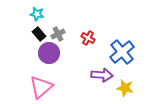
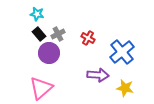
purple arrow: moved 4 px left
pink triangle: moved 1 px down
